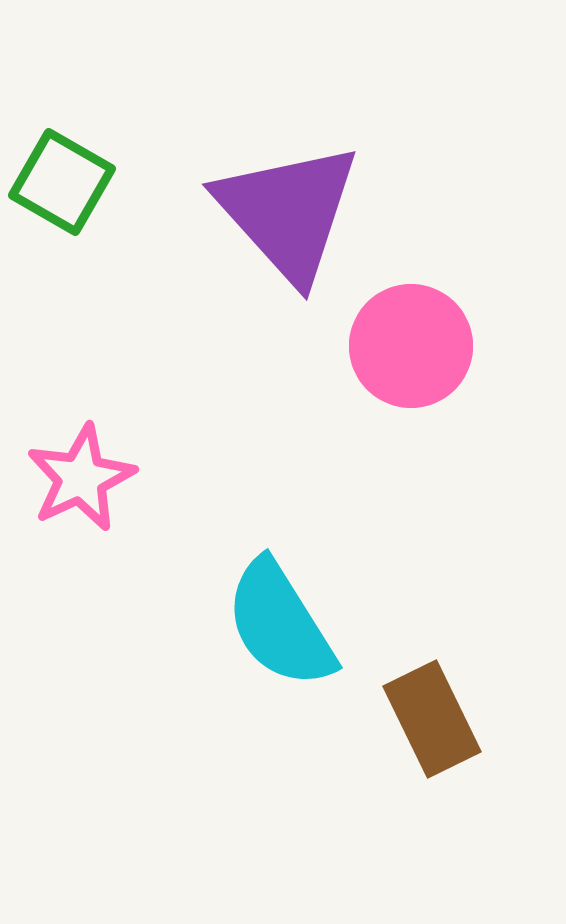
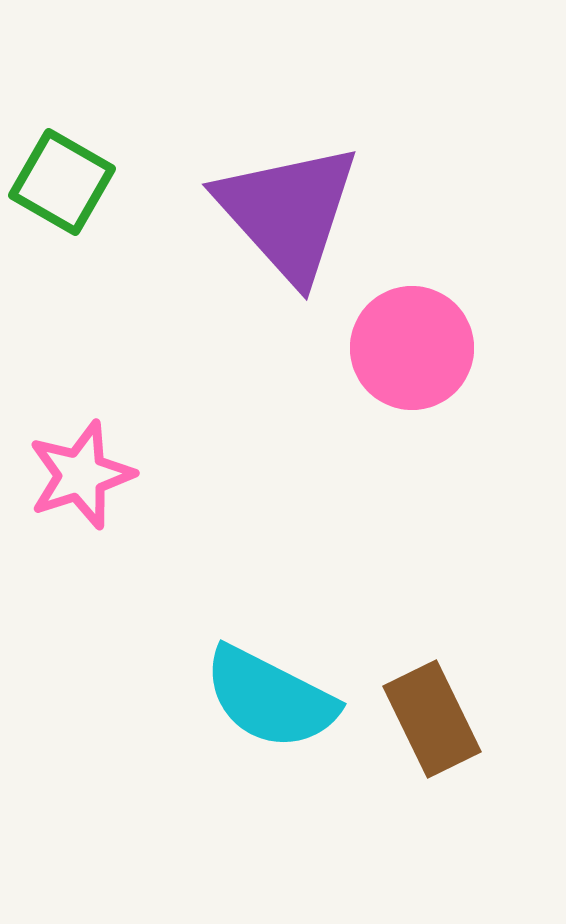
pink circle: moved 1 px right, 2 px down
pink star: moved 3 px up; rotated 7 degrees clockwise
cyan semicircle: moved 10 px left, 74 px down; rotated 31 degrees counterclockwise
